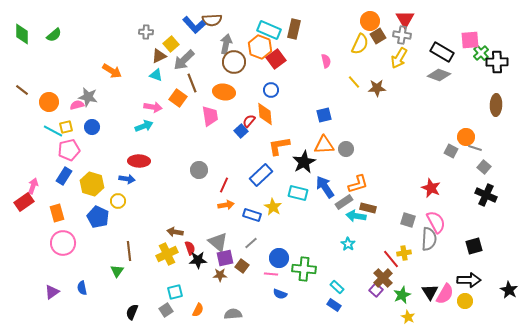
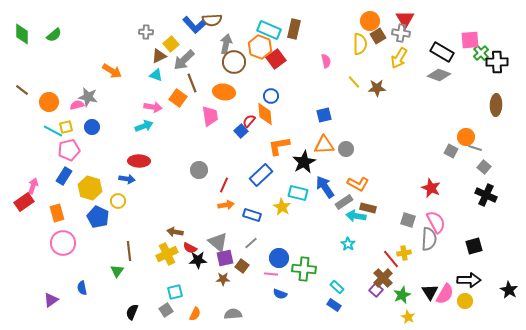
gray cross at (402, 35): moved 1 px left, 2 px up
yellow semicircle at (360, 44): rotated 25 degrees counterclockwise
blue circle at (271, 90): moved 6 px down
yellow hexagon at (92, 184): moved 2 px left, 4 px down
orange L-shape at (358, 184): rotated 45 degrees clockwise
yellow star at (273, 207): moved 9 px right
red semicircle at (190, 248): rotated 136 degrees clockwise
brown star at (220, 275): moved 3 px right, 4 px down
purple triangle at (52, 292): moved 1 px left, 8 px down
orange semicircle at (198, 310): moved 3 px left, 4 px down
